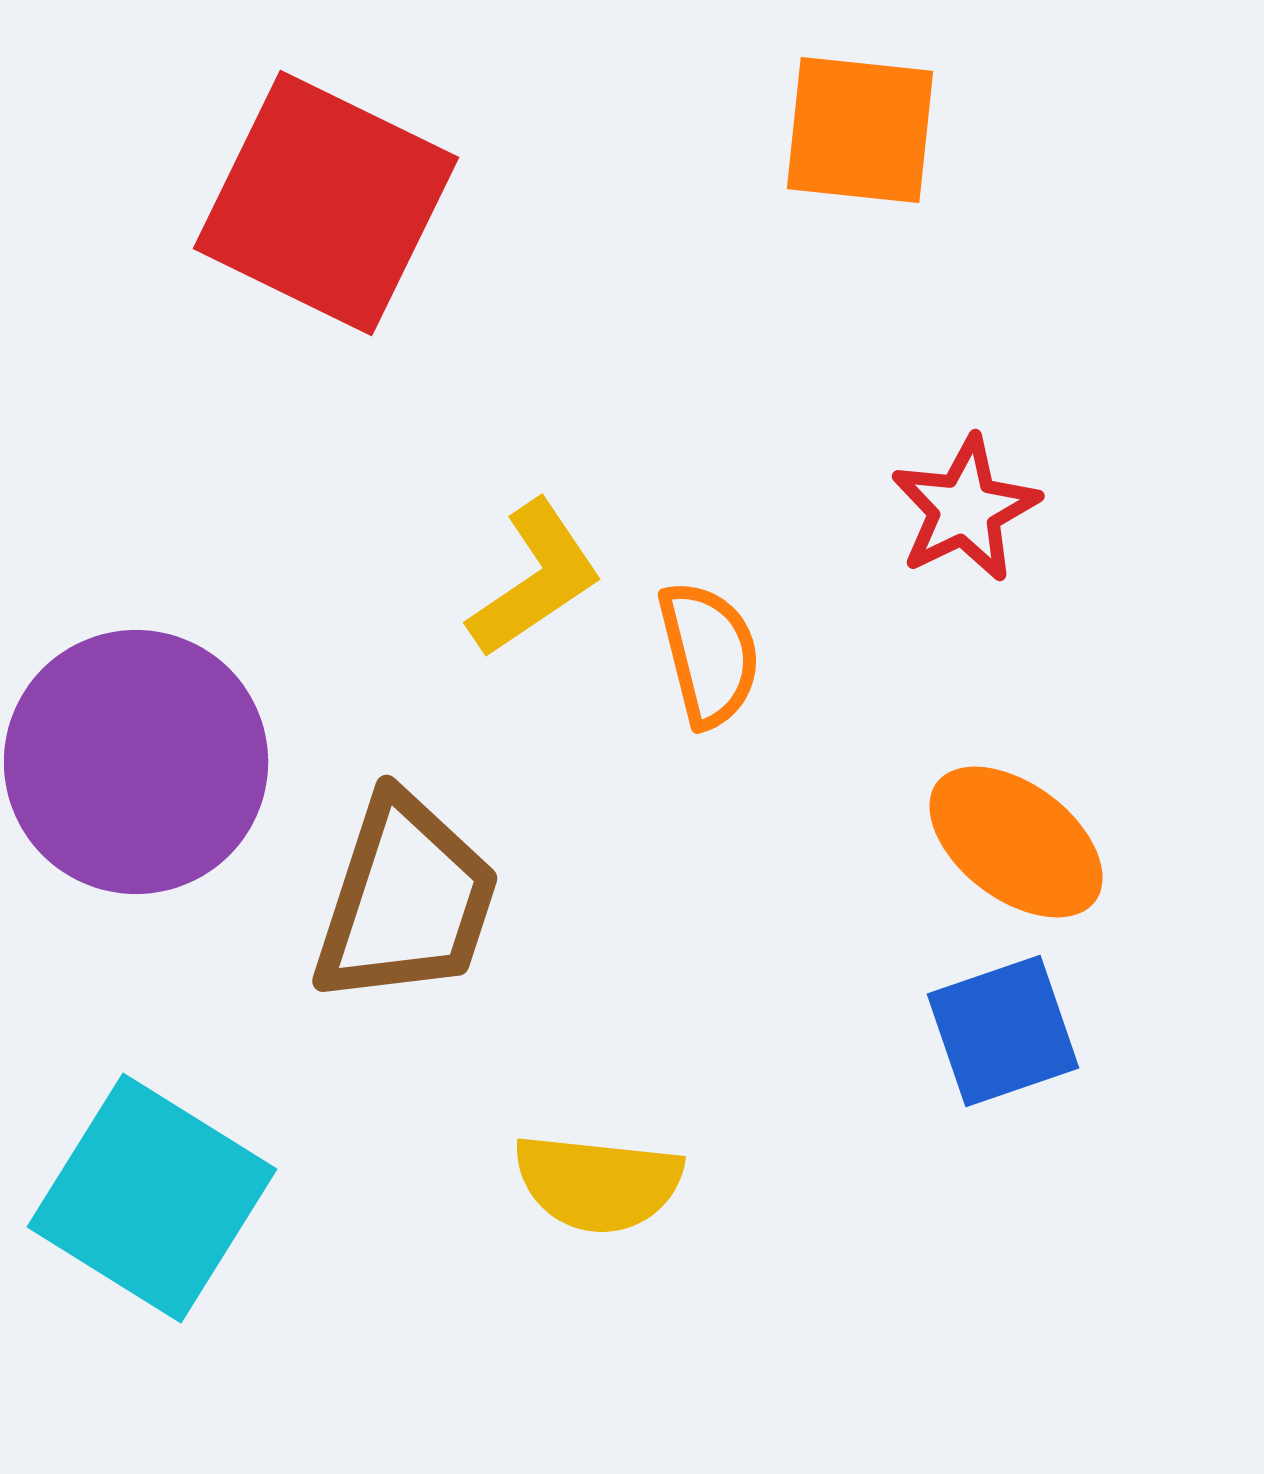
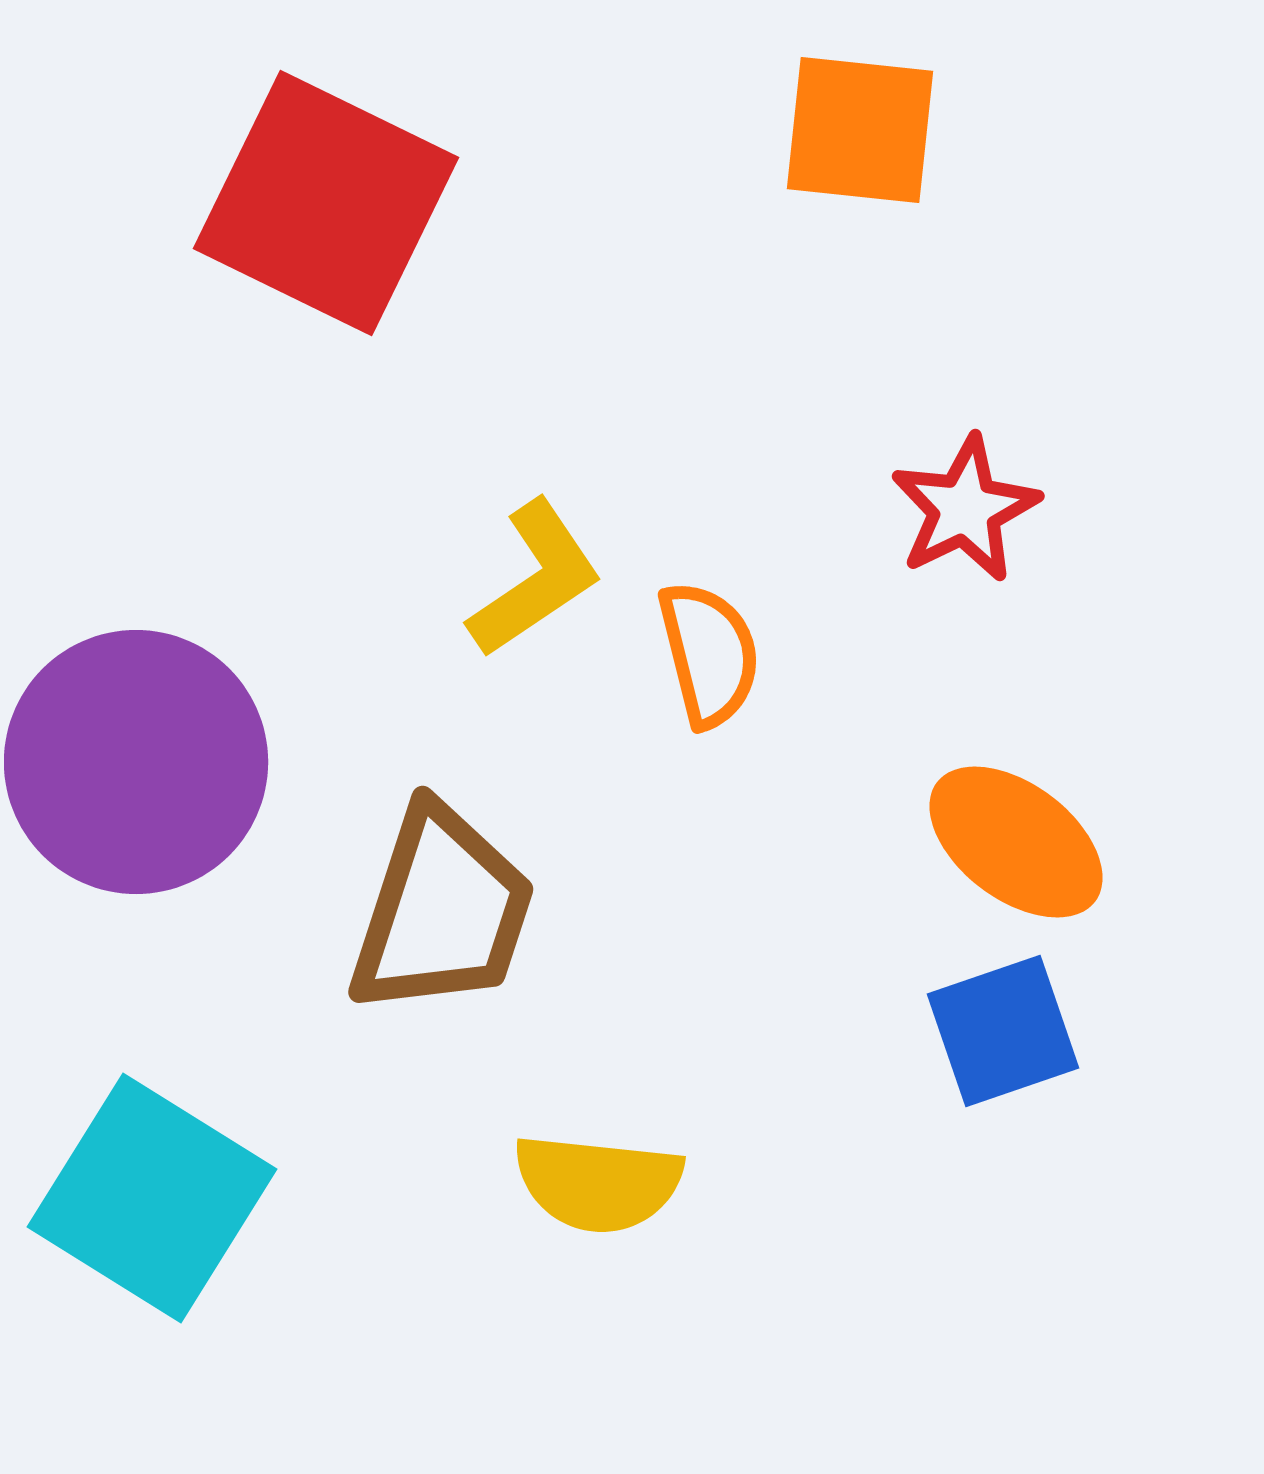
brown trapezoid: moved 36 px right, 11 px down
